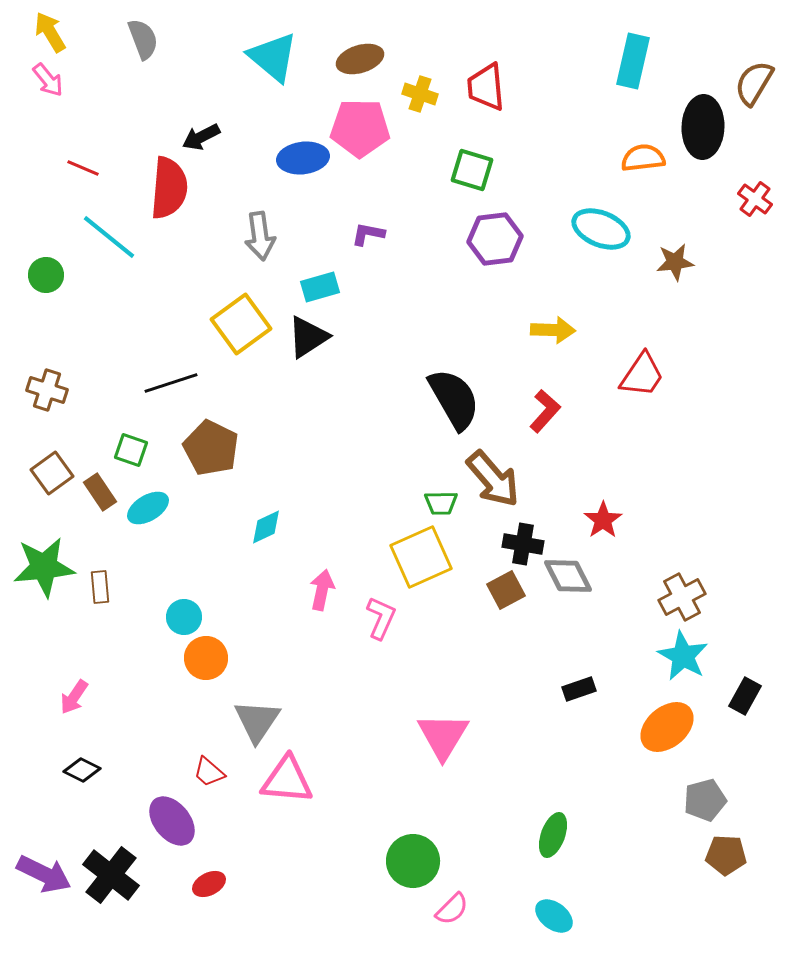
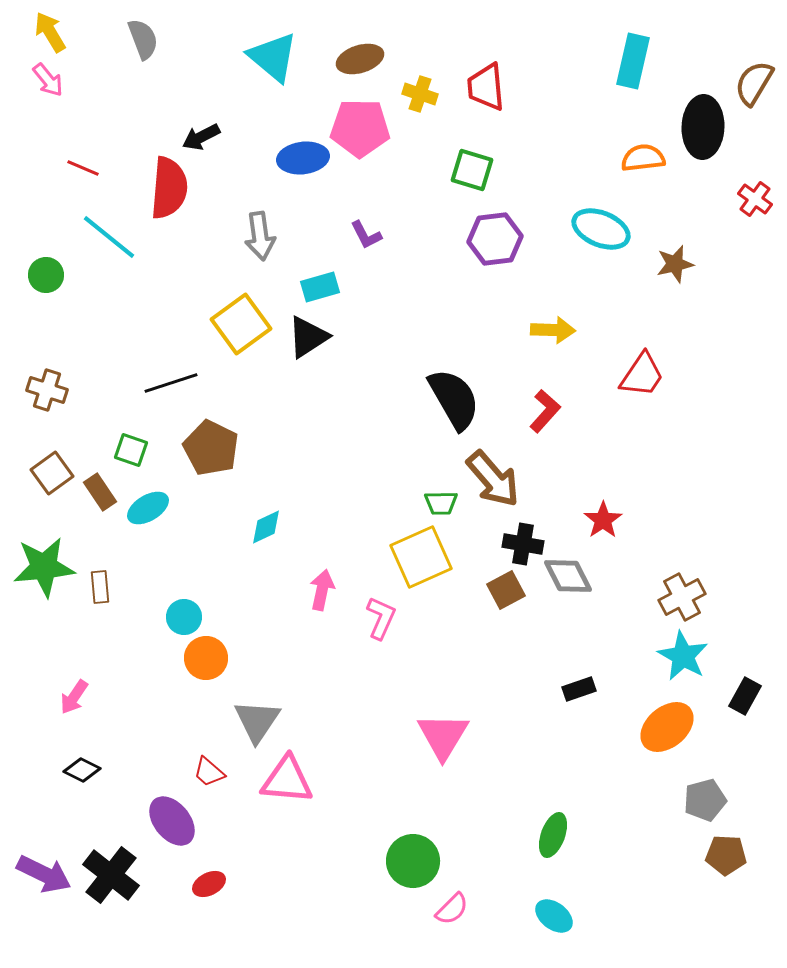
purple L-shape at (368, 234): moved 2 px left, 1 px down; rotated 128 degrees counterclockwise
brown star at (675, 262): moved 2 px down; rotated 6 degrees counterclockwise
